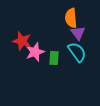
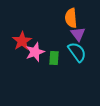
purple triangle: moved 1 px down
red star: rotated 24 degrees clockwise
